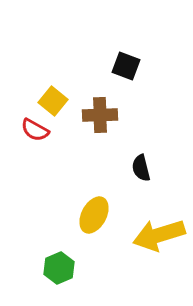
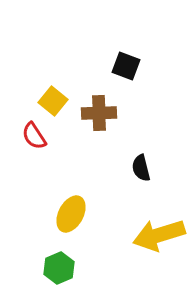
brown cross: moved 1 px left, 2 px up
red semicircle: moved 1 px left, 6 px down; rotated 28 degrees clockwise
yellow ellipse: moved 23 px left, 1 px up
